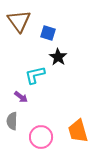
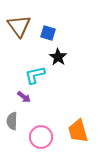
brown triangle: moved 5 px down
purple arrow: moved 3 px right
